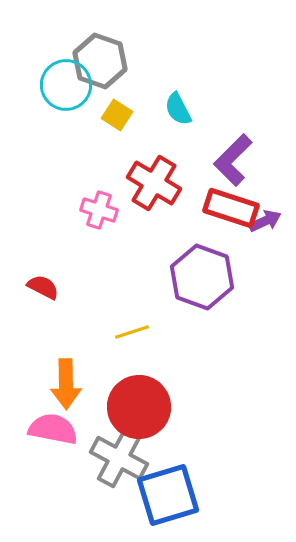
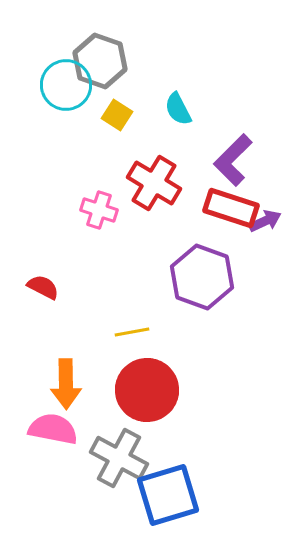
yellow line: rotated 8 degrees clockwise
red circle: moved 8 px right, 17 px up
